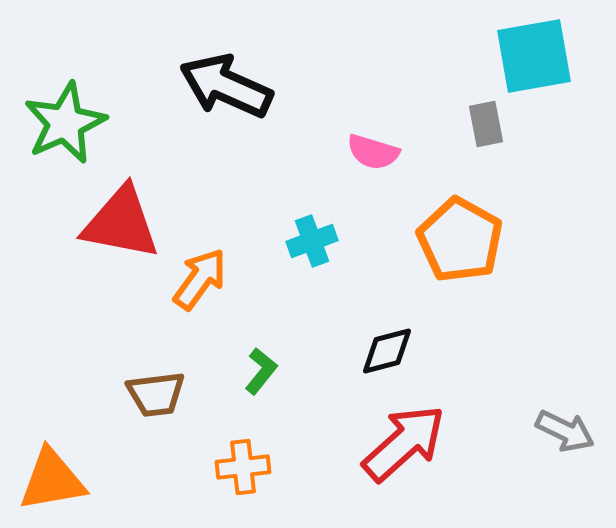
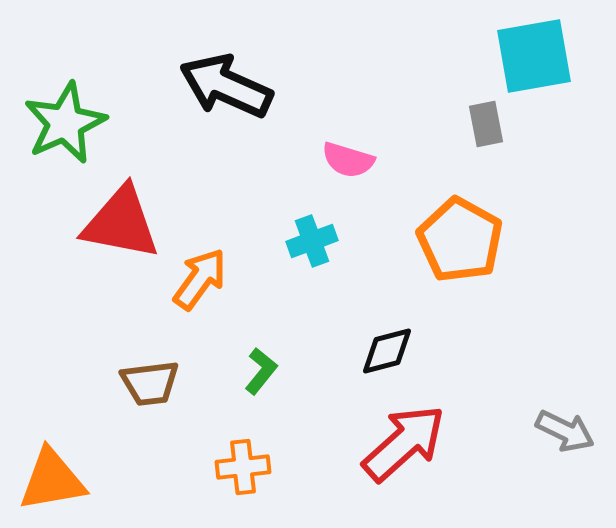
pink semicircle: moved 25 px left, 8 px down
brown trapezoid: moved 6 px left, 11 px up
